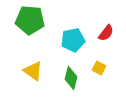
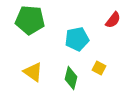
red semicircle: moved 7 px right, 13 px up
cyan pentagon: moved 4 px right, 1 px up
yellow triangle: moved 1 px down
